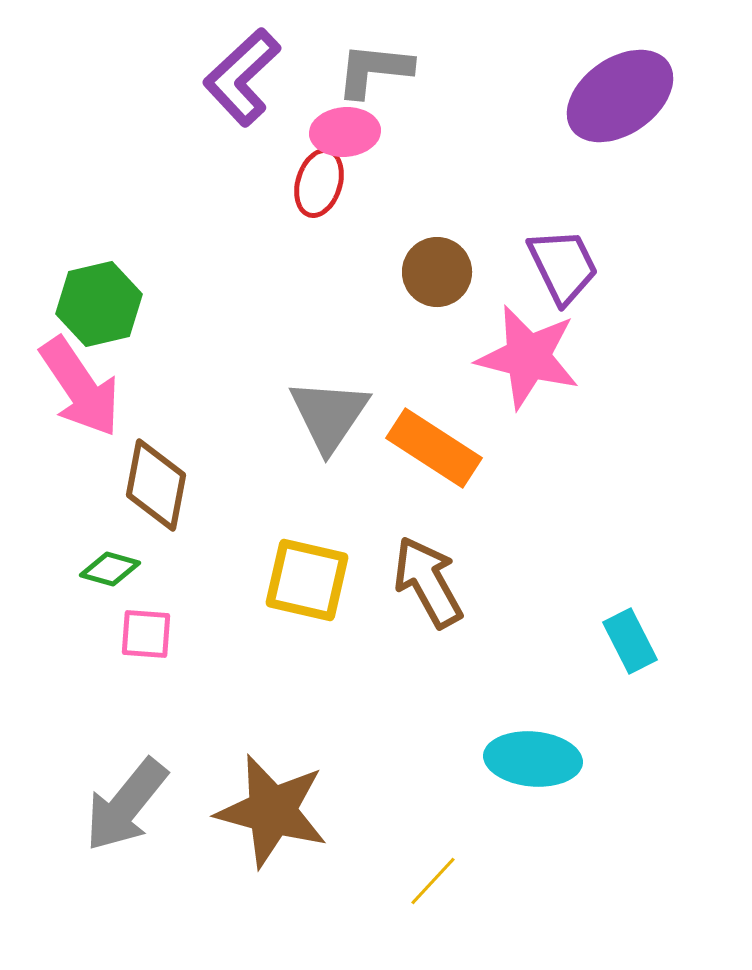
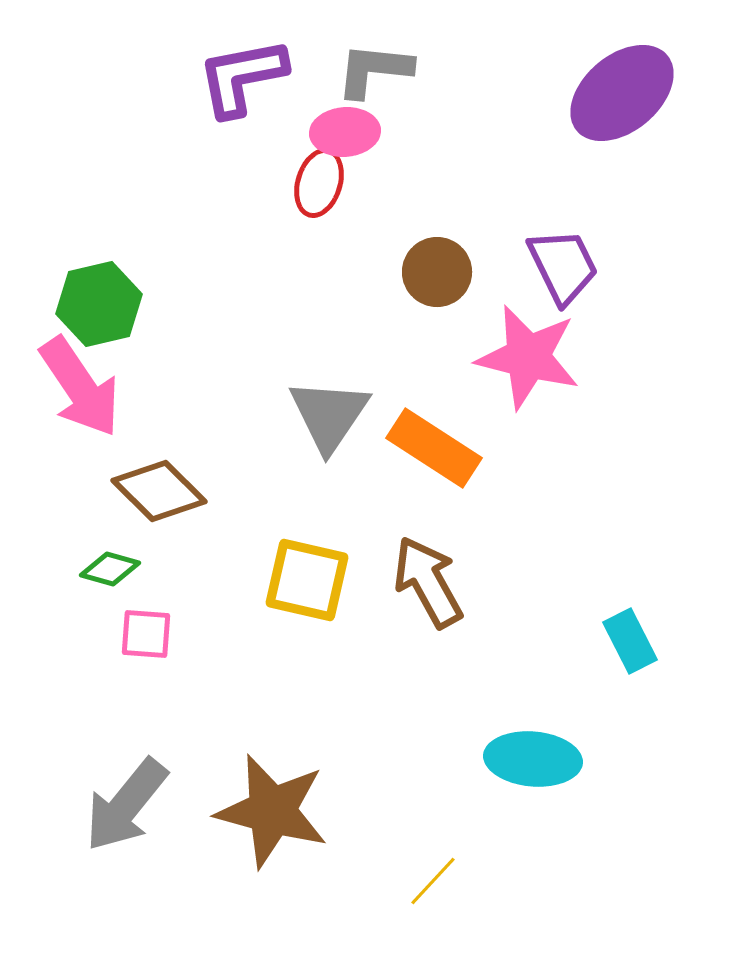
purple L-shape: rotated 32 degrees clockwise
purple ellipse: moved 2 px right, 3 px up; rotated 5 degrees counterclockwise
brown diamond: moved 3 px right, 6 px down; rotated 56 degrees counterclockwise
